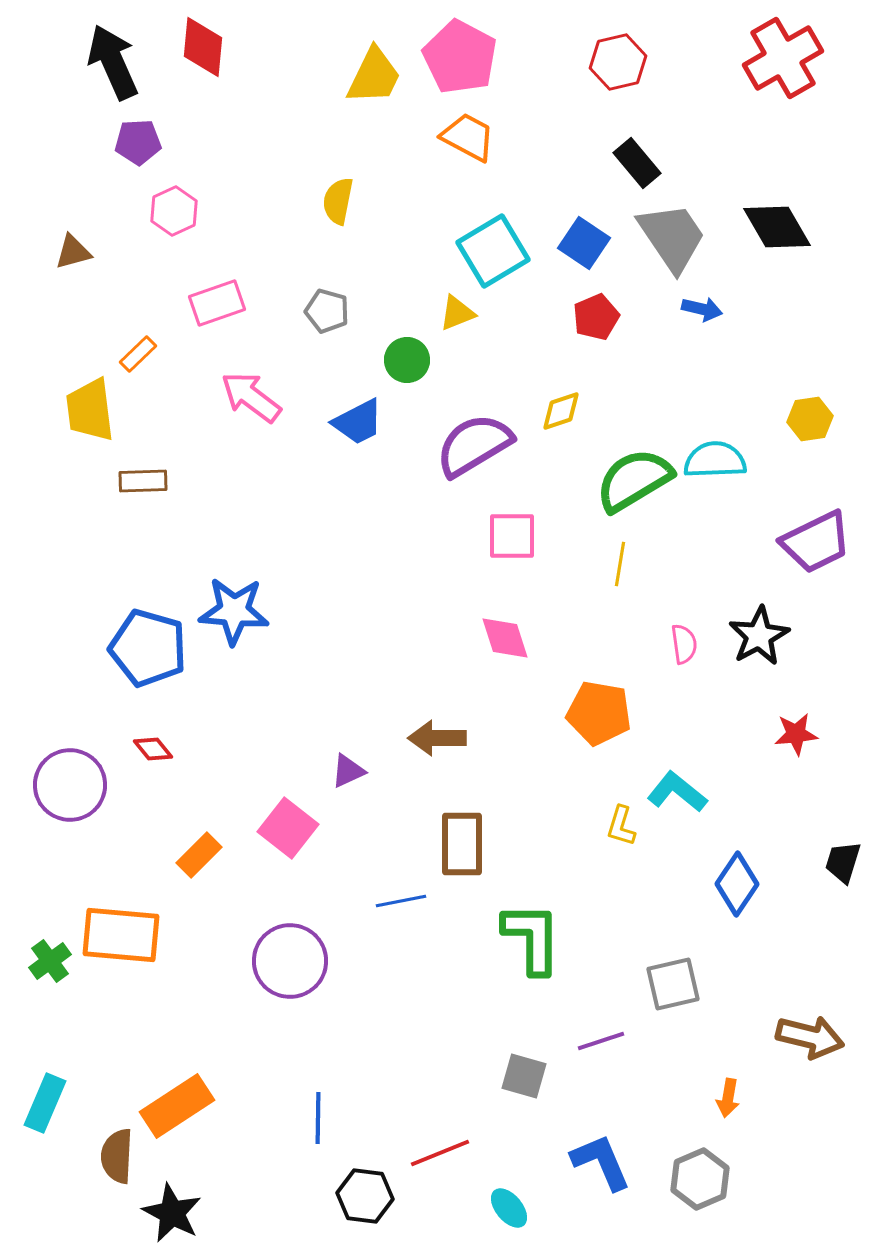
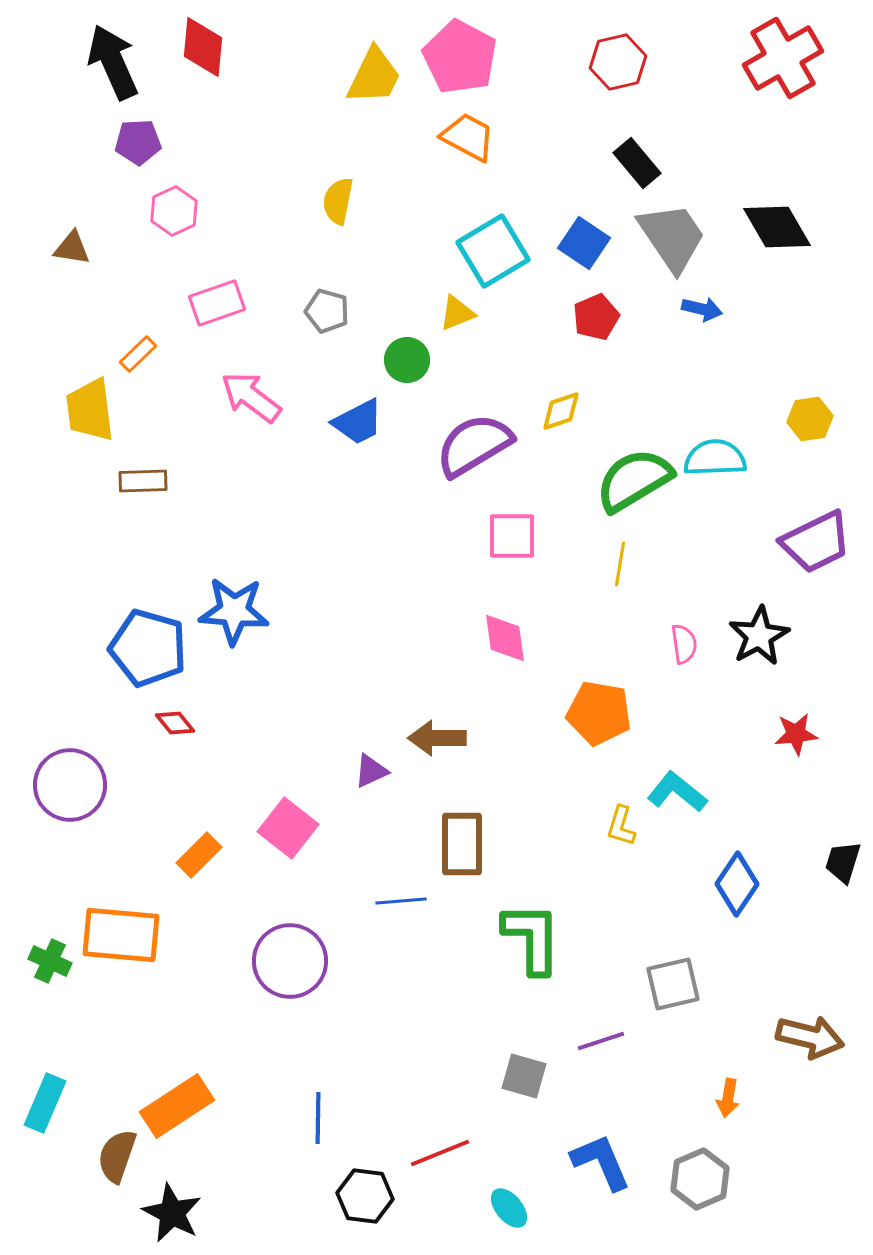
brown triangle at (73, 252): moved 1 px left, 4 px up; rotated 24 degrees clockwise
cyan semicircle at (715, 460): moved 2 px up
pink diamond at (505, 638): rotated 10 degrees clockwise
red diamond at (153, 749): moved 22 px right, 26 px up
purple triangle at (348, 771): moved 23 px right
blue line at (401, 901): rotated 6 degrees clockwise
green cross at (50, 961): rotated 30 degrees counterclockwise
brown semicircle at (117, 1156): rotated 16 degrees clockwise
